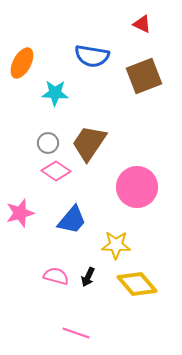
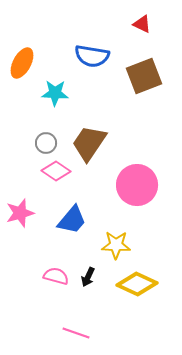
gray circle: moved 2 px left
pink circle: moved 2 px up
yellow diamond: rotated 24 degrees counterclockwise
